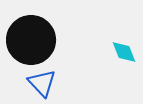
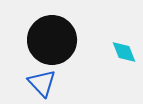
black circle: moved 21 px right
